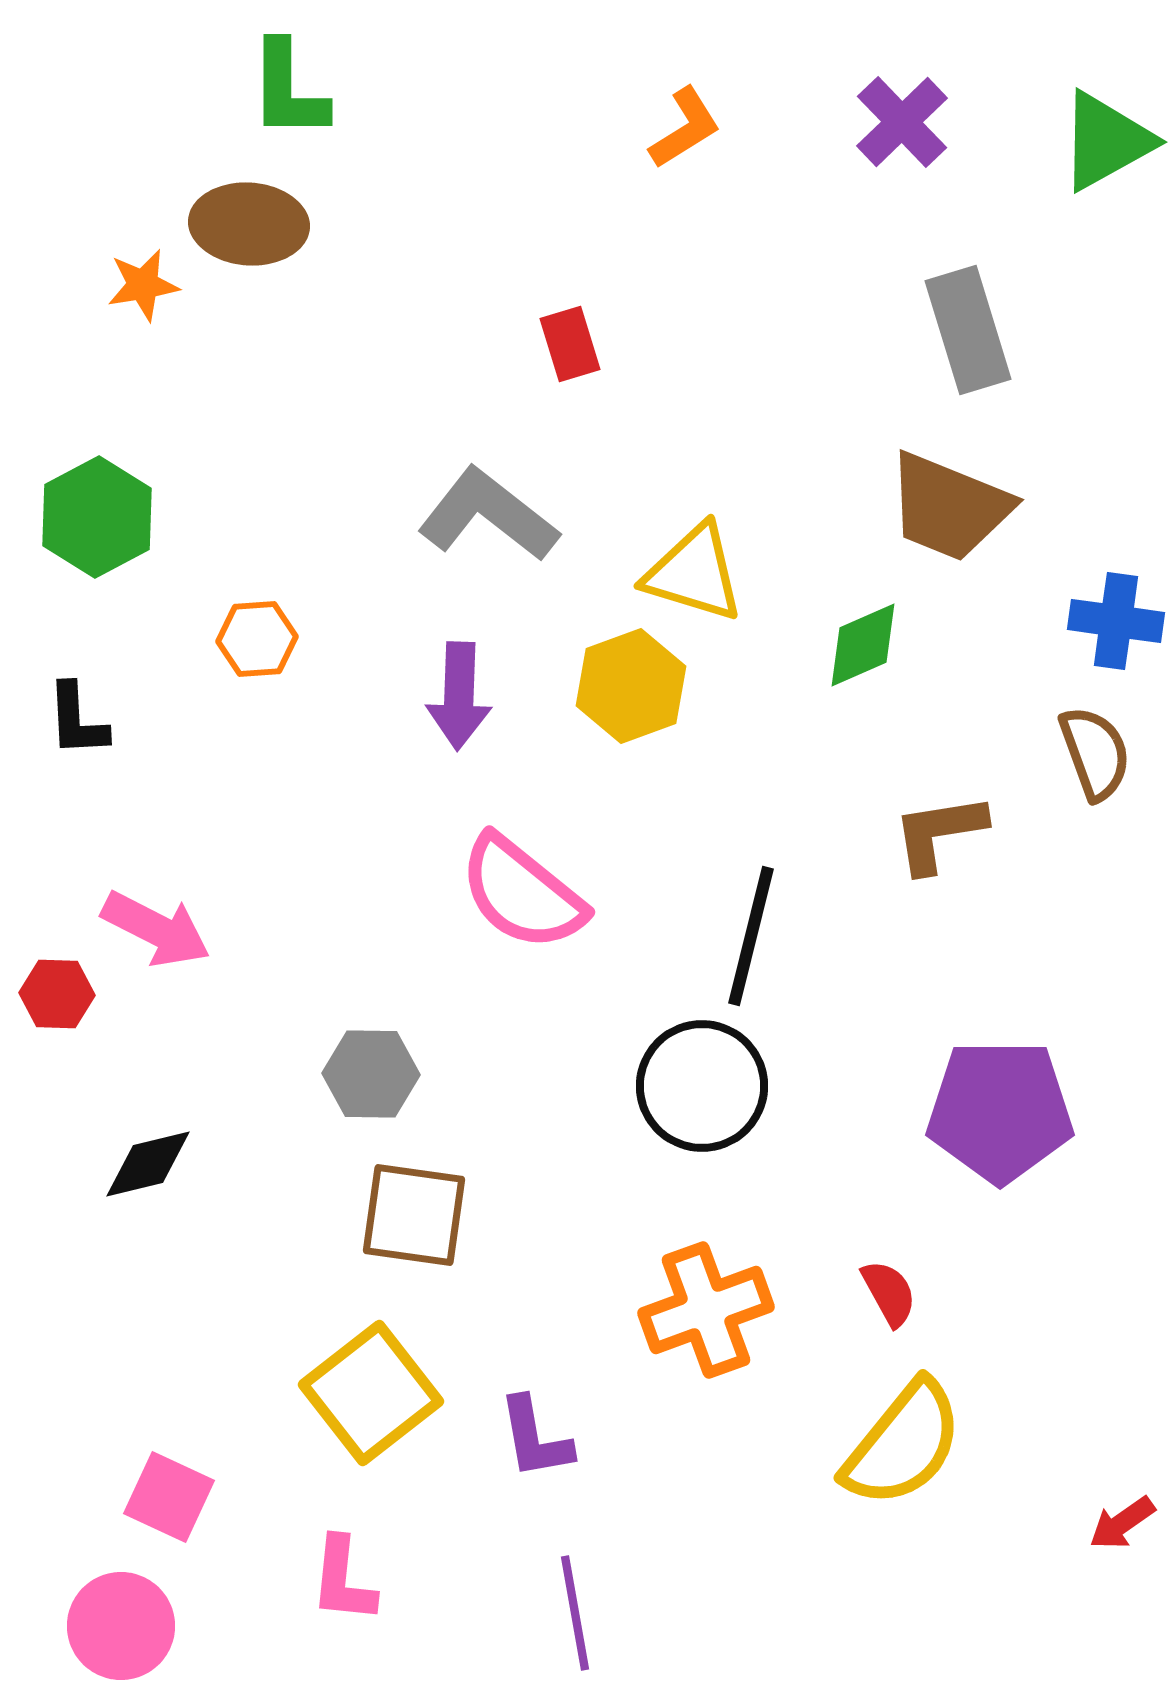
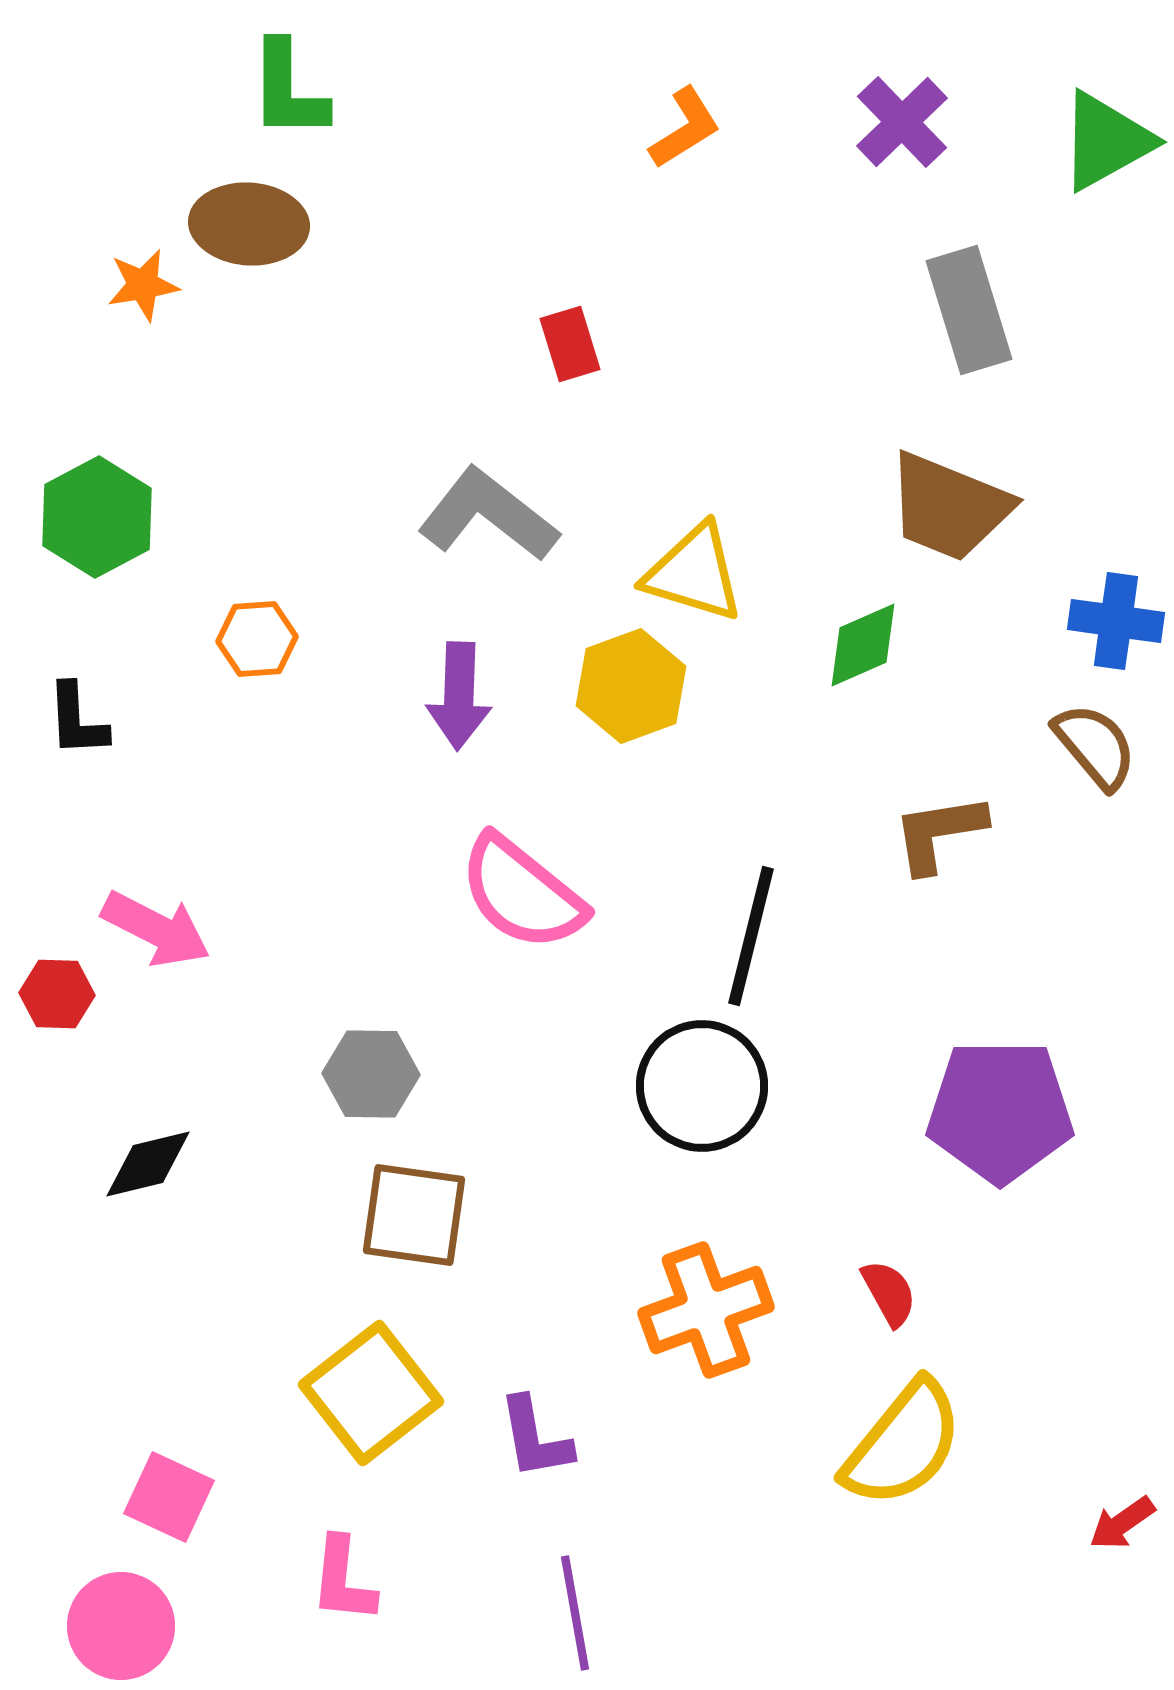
gray rectangle: moved 1 px right, 20 px up
brown semicircle: moved 7 px up; rotated 20 degrees counterclockwise
